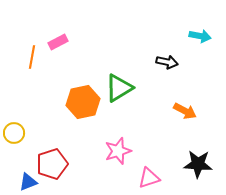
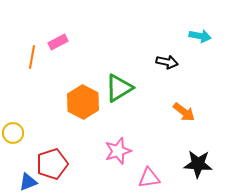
orange hexagon: rotated 20 degrees counterclockwise
orange arrow: moved 1 px left, 1 px down; rotated 10 degrees clockwise
yellow circle: moved 1 px left
pink triangle: rotated 10 degrees clockwise
